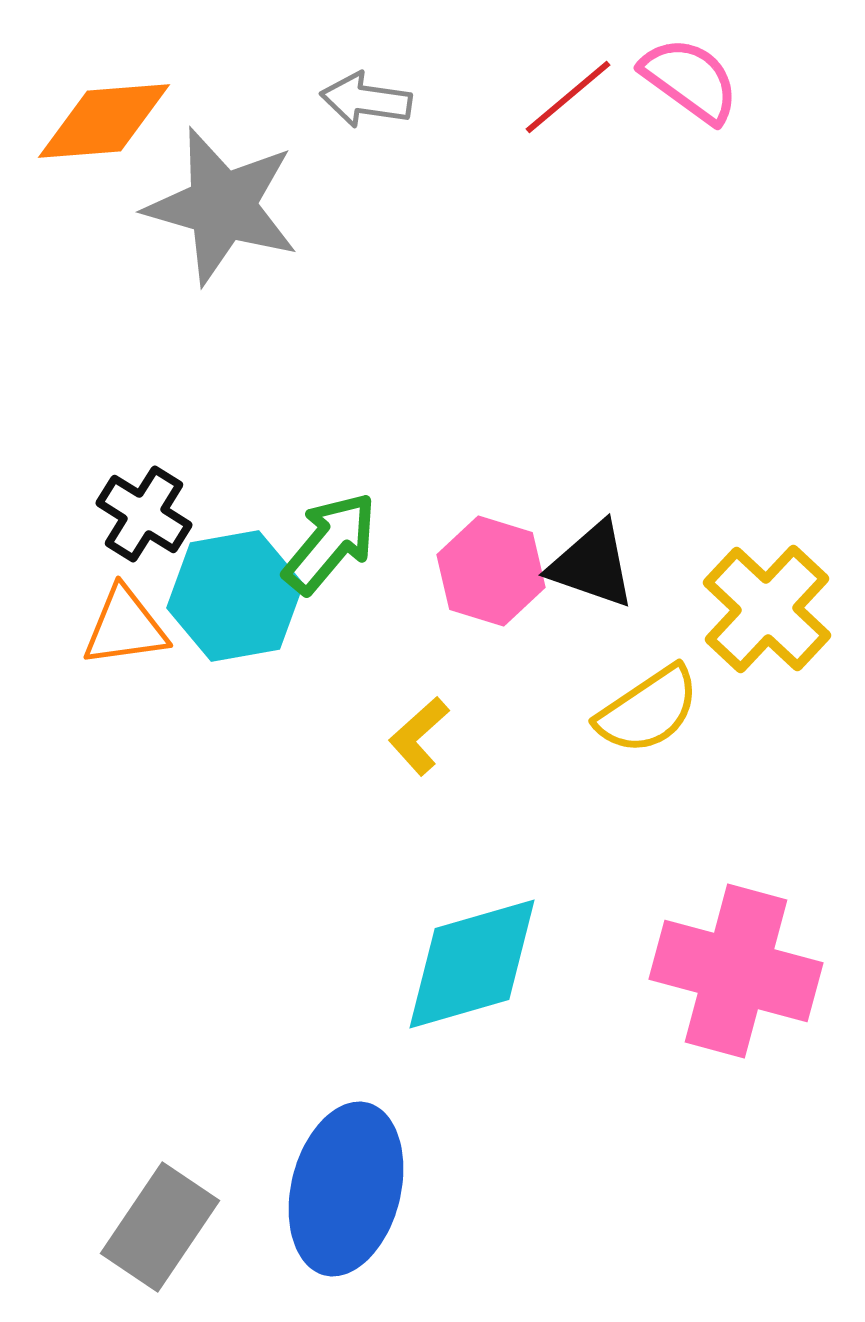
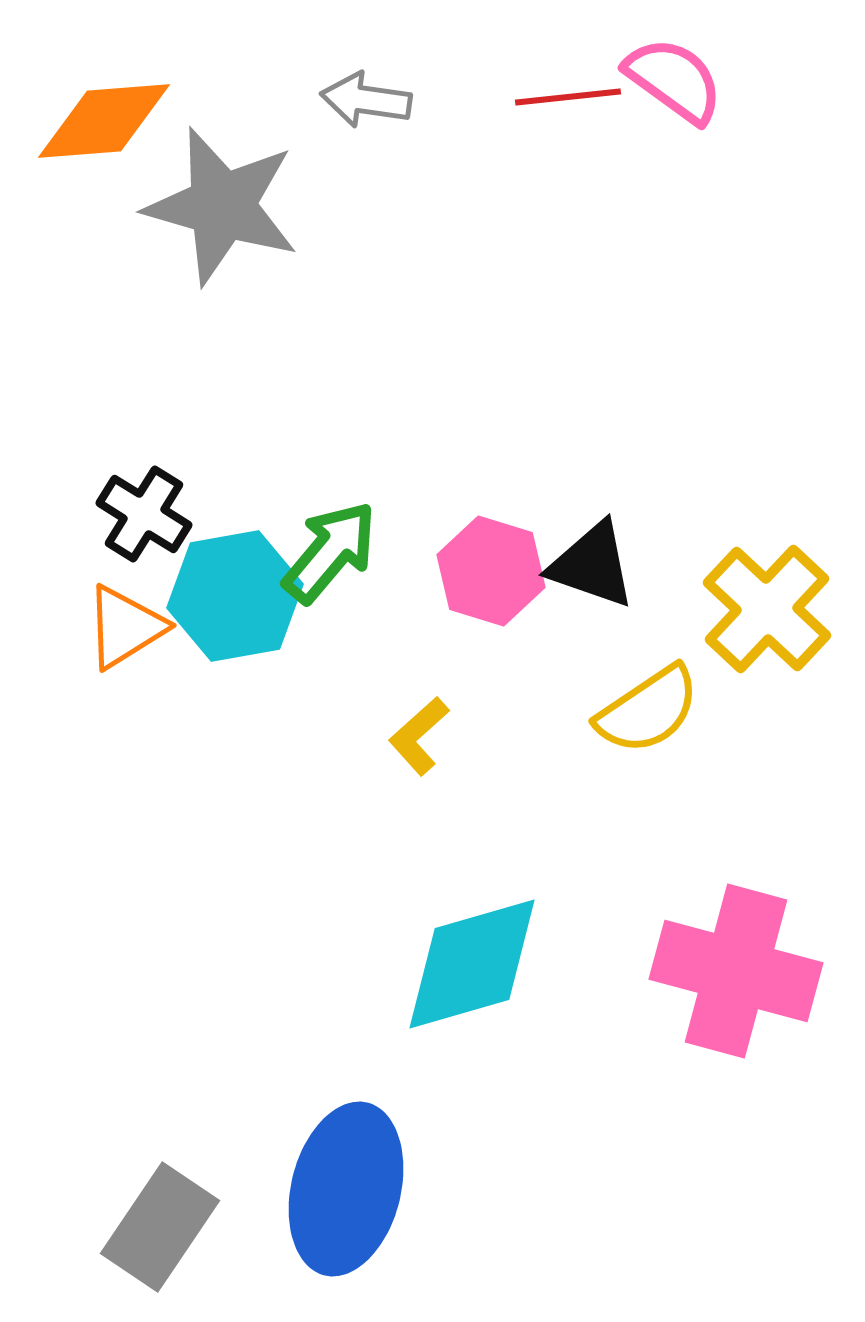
pink semicircle: moved 16 px left
red line: rotated 34 degrees clockwise
green arrow: moved 9 px down
orange triangle: rotated 24 degrees counterclockwise
